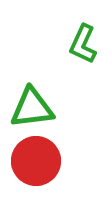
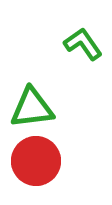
green L-shape: rotated 120 degrees clockwise
